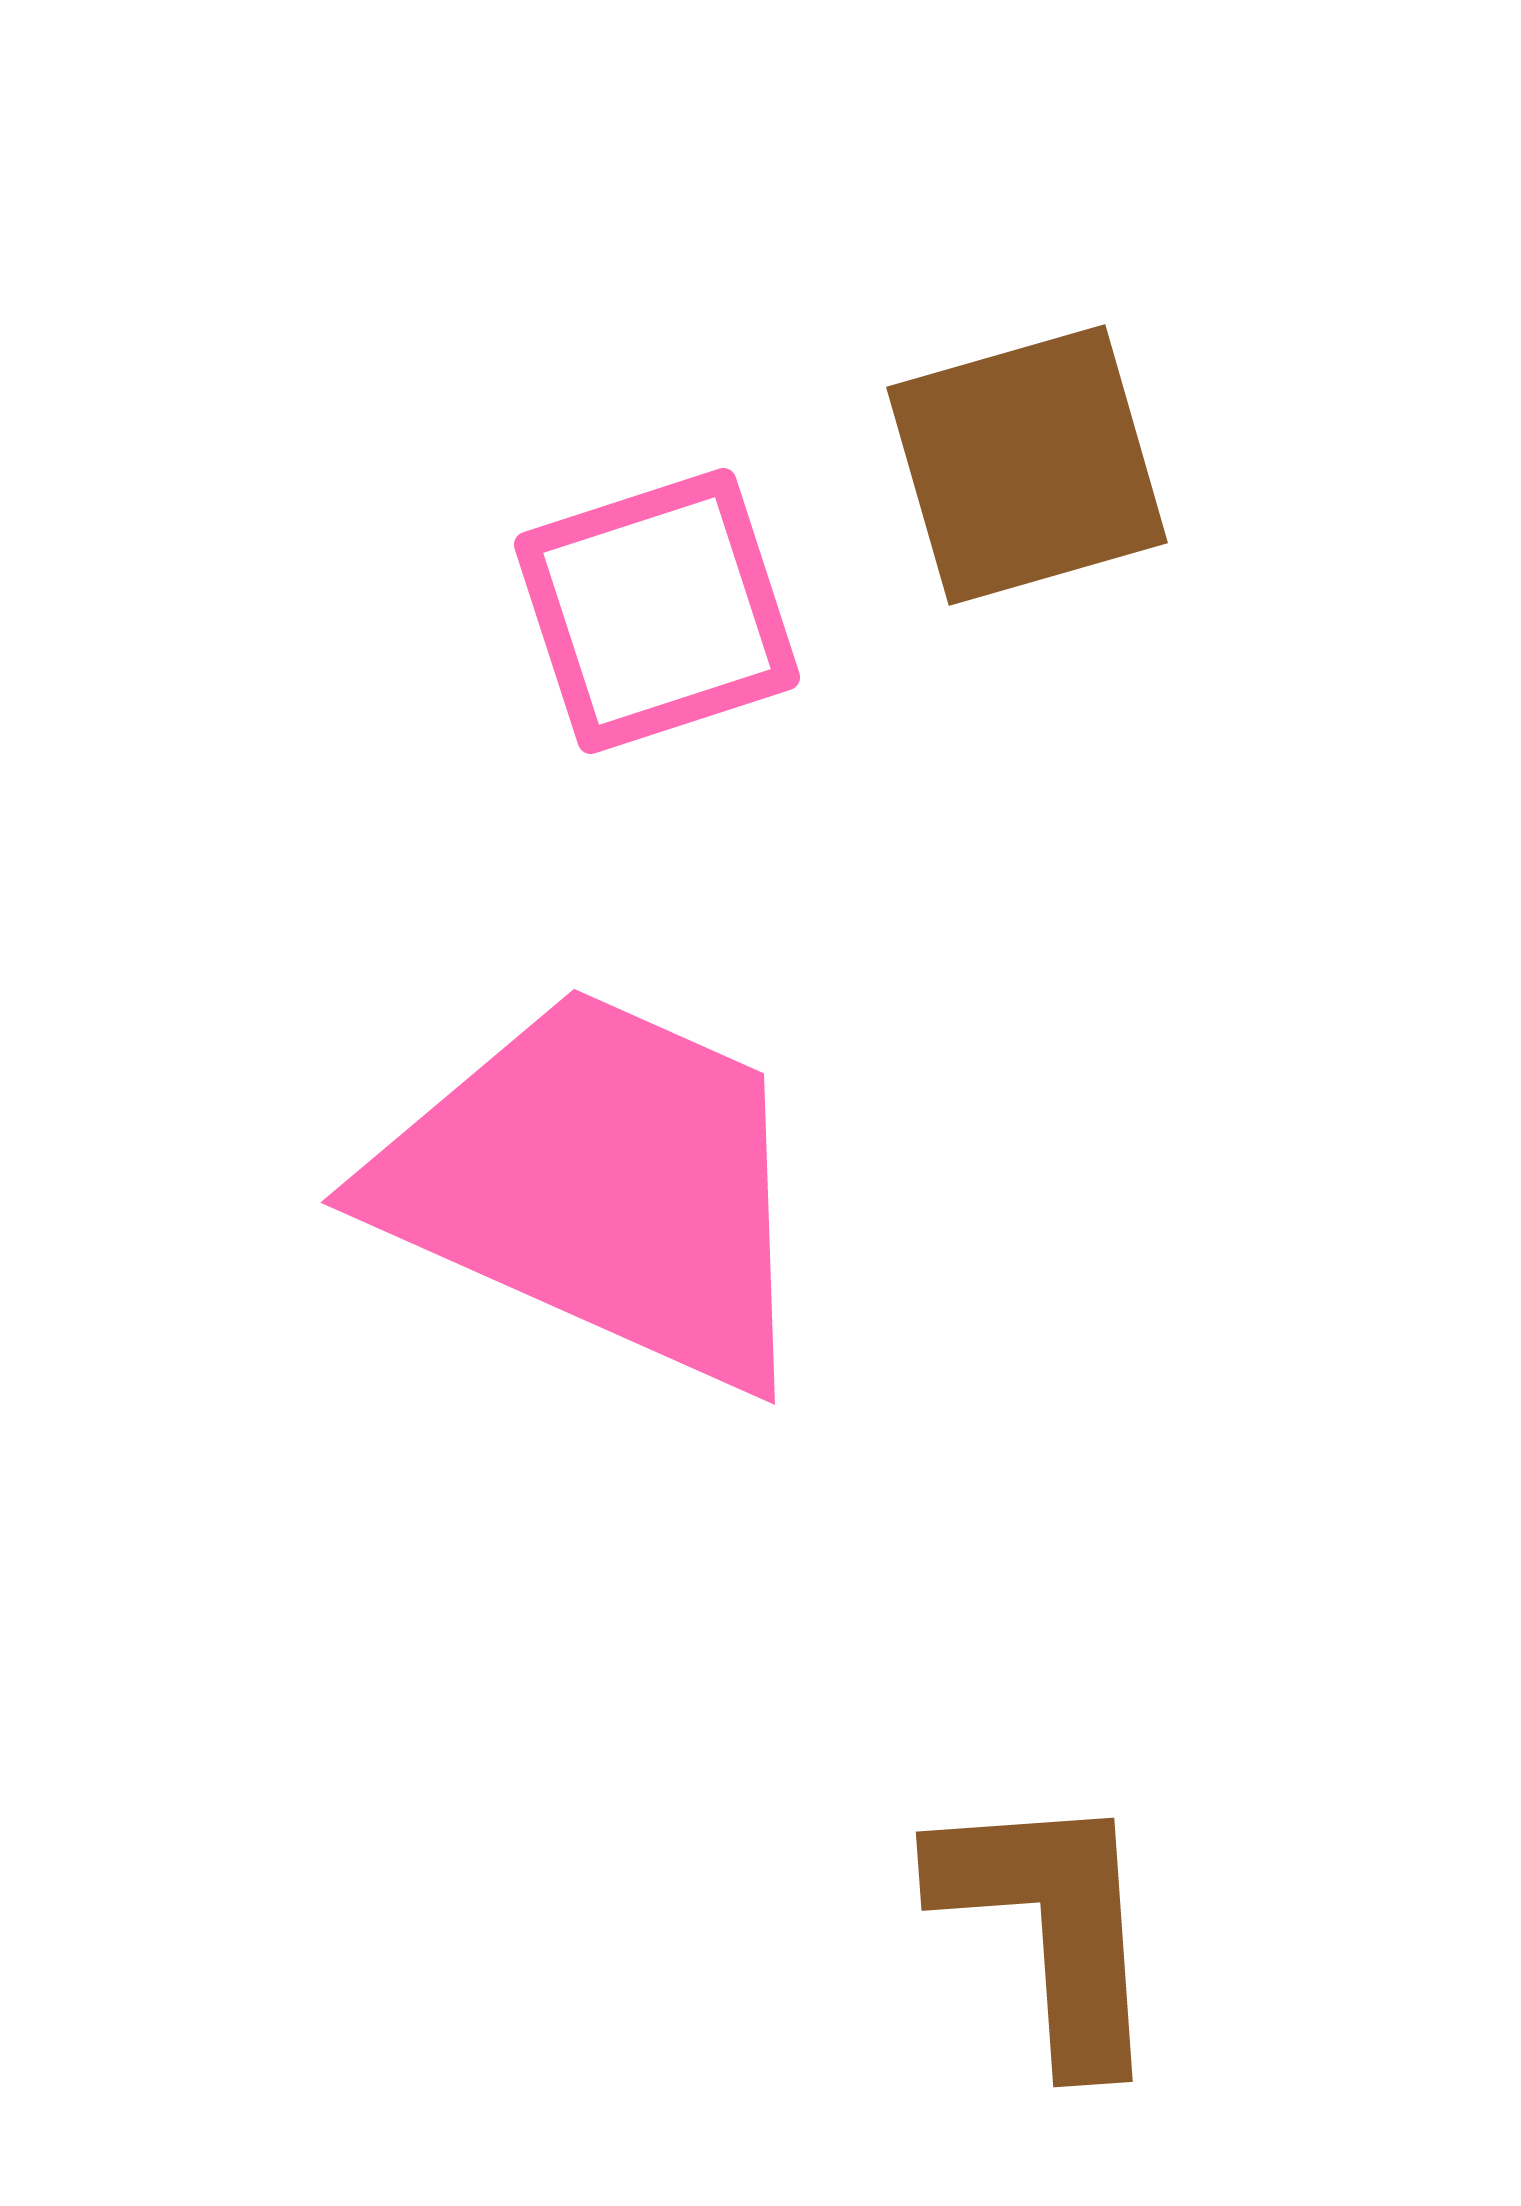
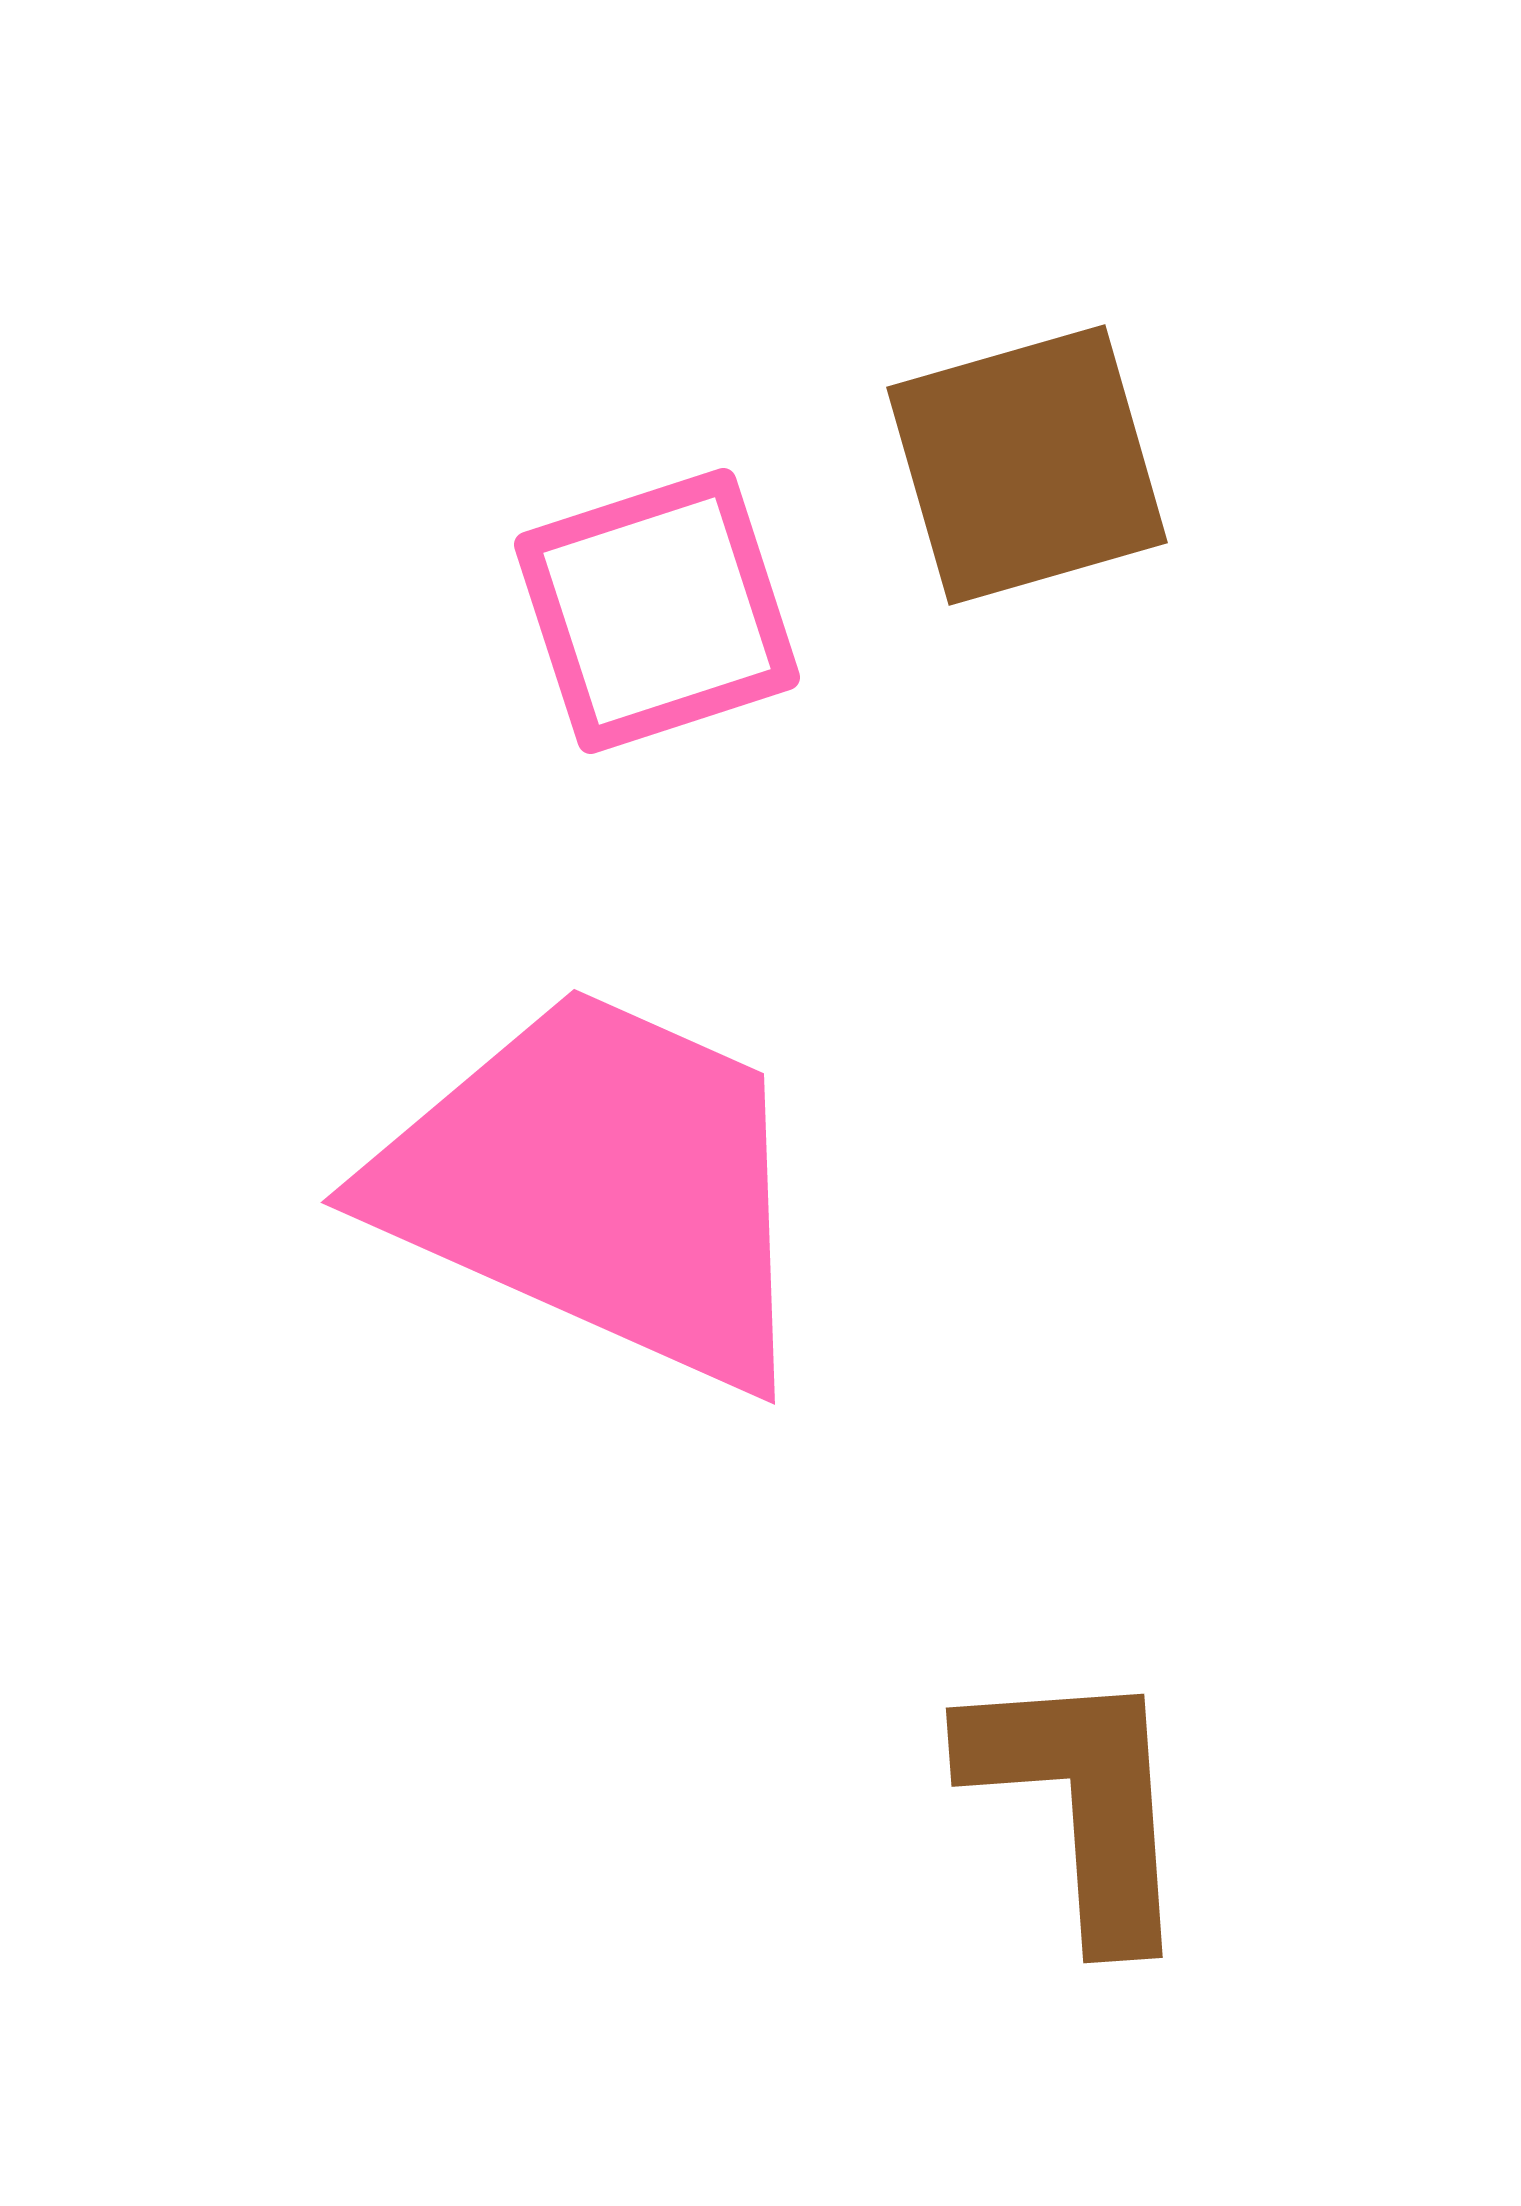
brown L-shape: moved 30 px right, 124 px up
